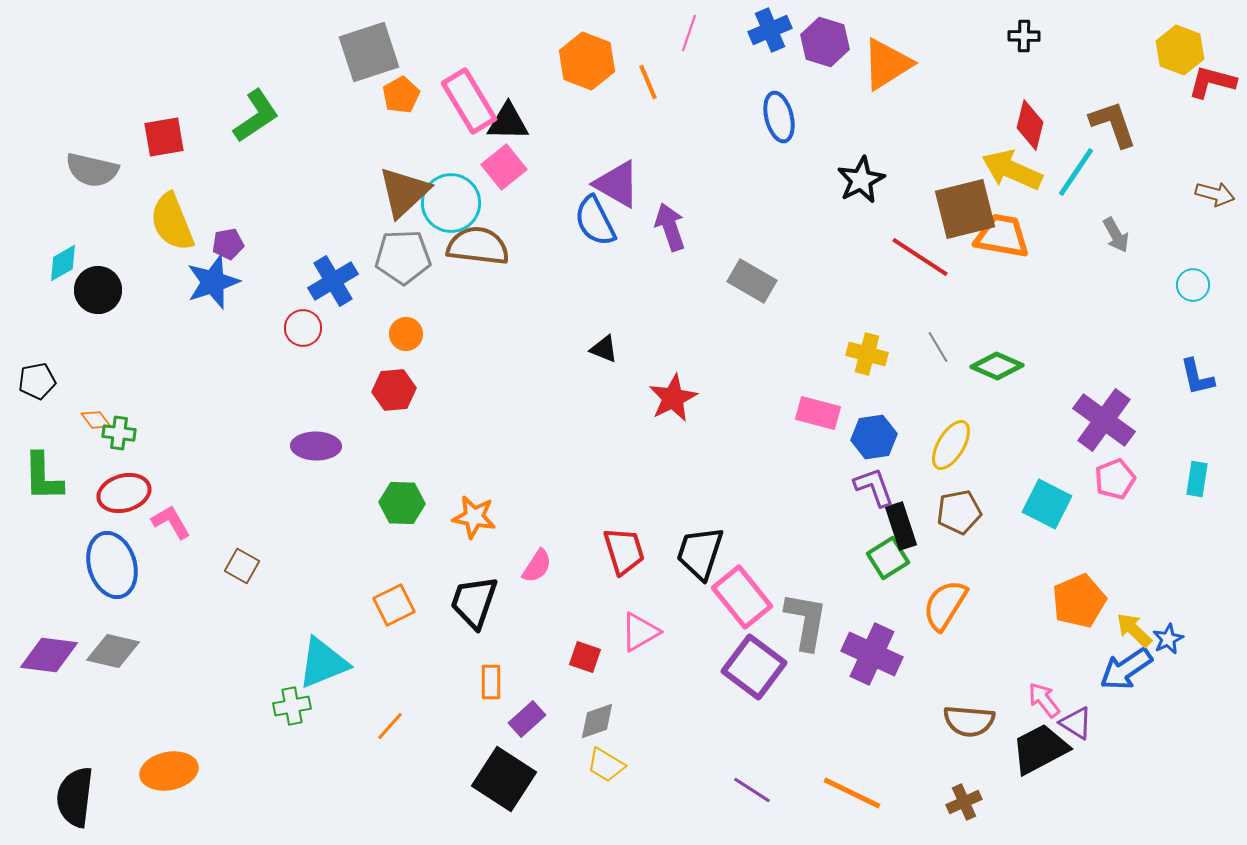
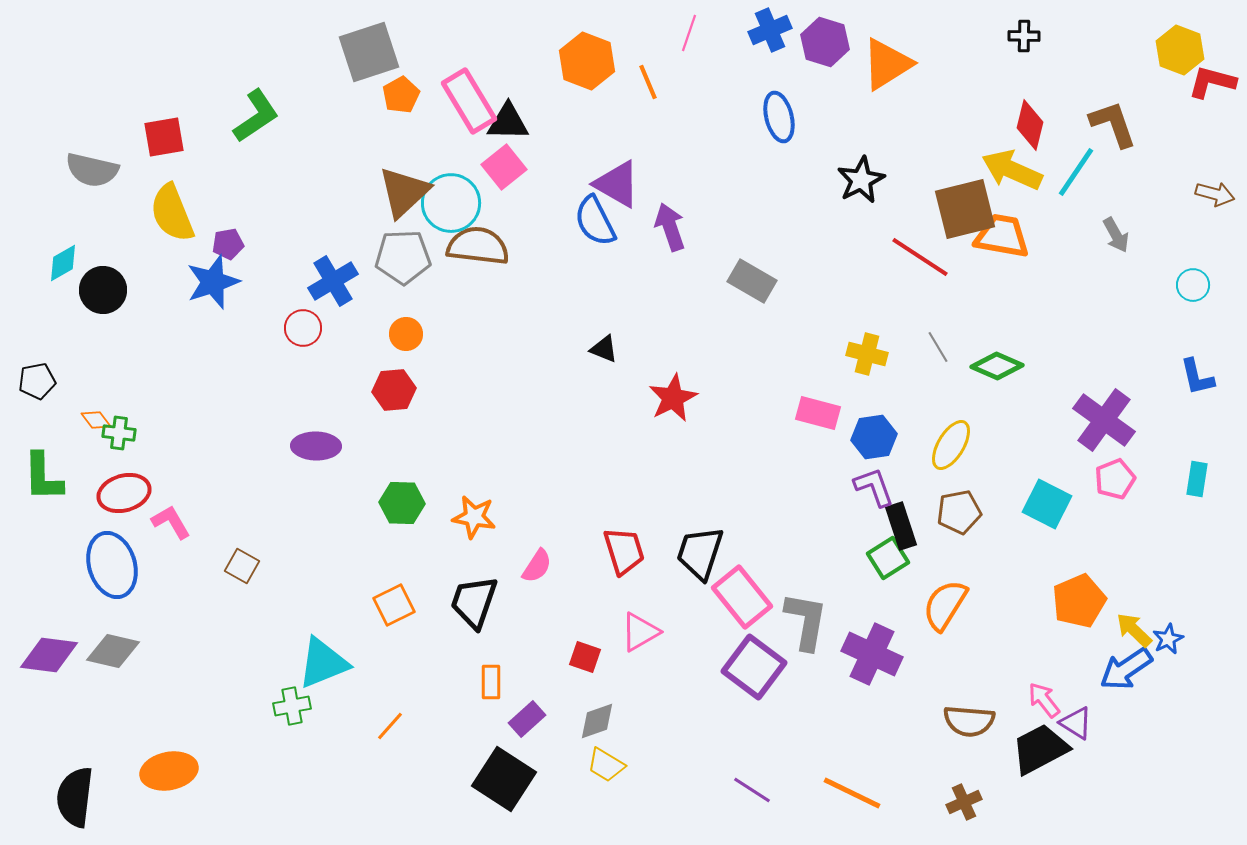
yellow semicircle at (172, 222): moved 9 px up
black circle at (98, 290): moved 5 px right
